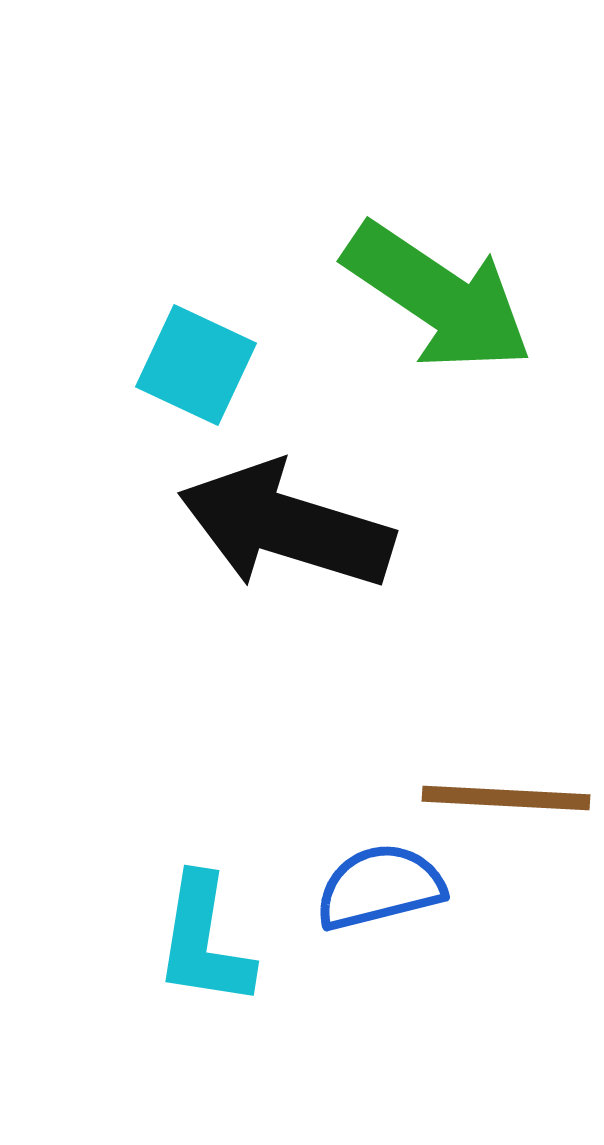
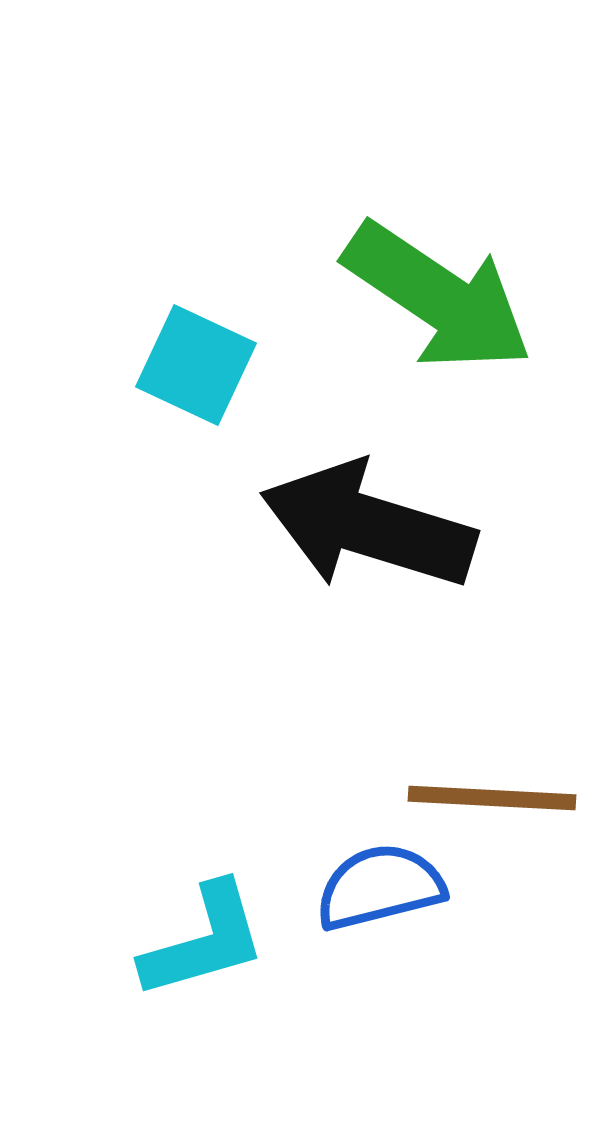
black arrow: moved 82 px right
brown line: moved 14 px left
cyan L-shape: rotated 115 degrees counterclockwise
